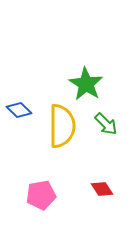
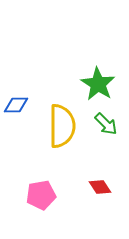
green star: moved 12 px right
blue diamond: moved 3 px left, 5 px up; rotated 45 degrees counterclockwise
red diamond: moved 2 px left, 2 px up
